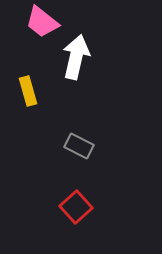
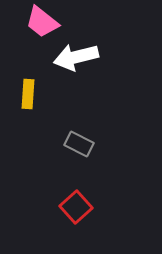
white arrow: rotated 117 degrees counterclockwise
yellow rectangle: moved 3 px down; rotated 20 degrees clockwise
gray rectangle: moved 2 px up
